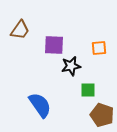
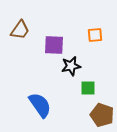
orange square: moved 4 px left, 13 px up
green square: moved 2 px up
